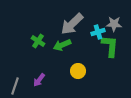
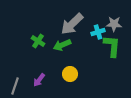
green L-shape: moved 2 px right
yellow circle: moved 8 px left, 3 px down
